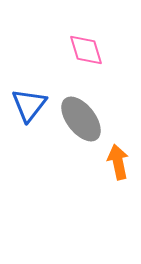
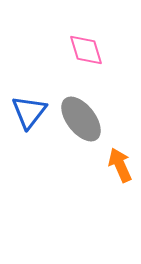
blue triangle: moved 7 px down
orange arrow: moved 2 px right, 3 px down; rotated 12 degrees counterclockwise
